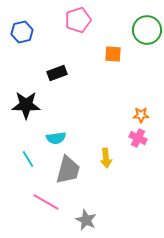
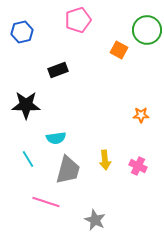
orange square: moved 6 px right, 4 px up; rotated 24 degrees clockwise
black rectangle: moved 1 px right, 3 px up
pink cross: moved 28 px down
yellow arrow: moved 1 px left, 2 px down
pink line: rotated 12 degrees counterclockwise
gray star: moved 9 px right
